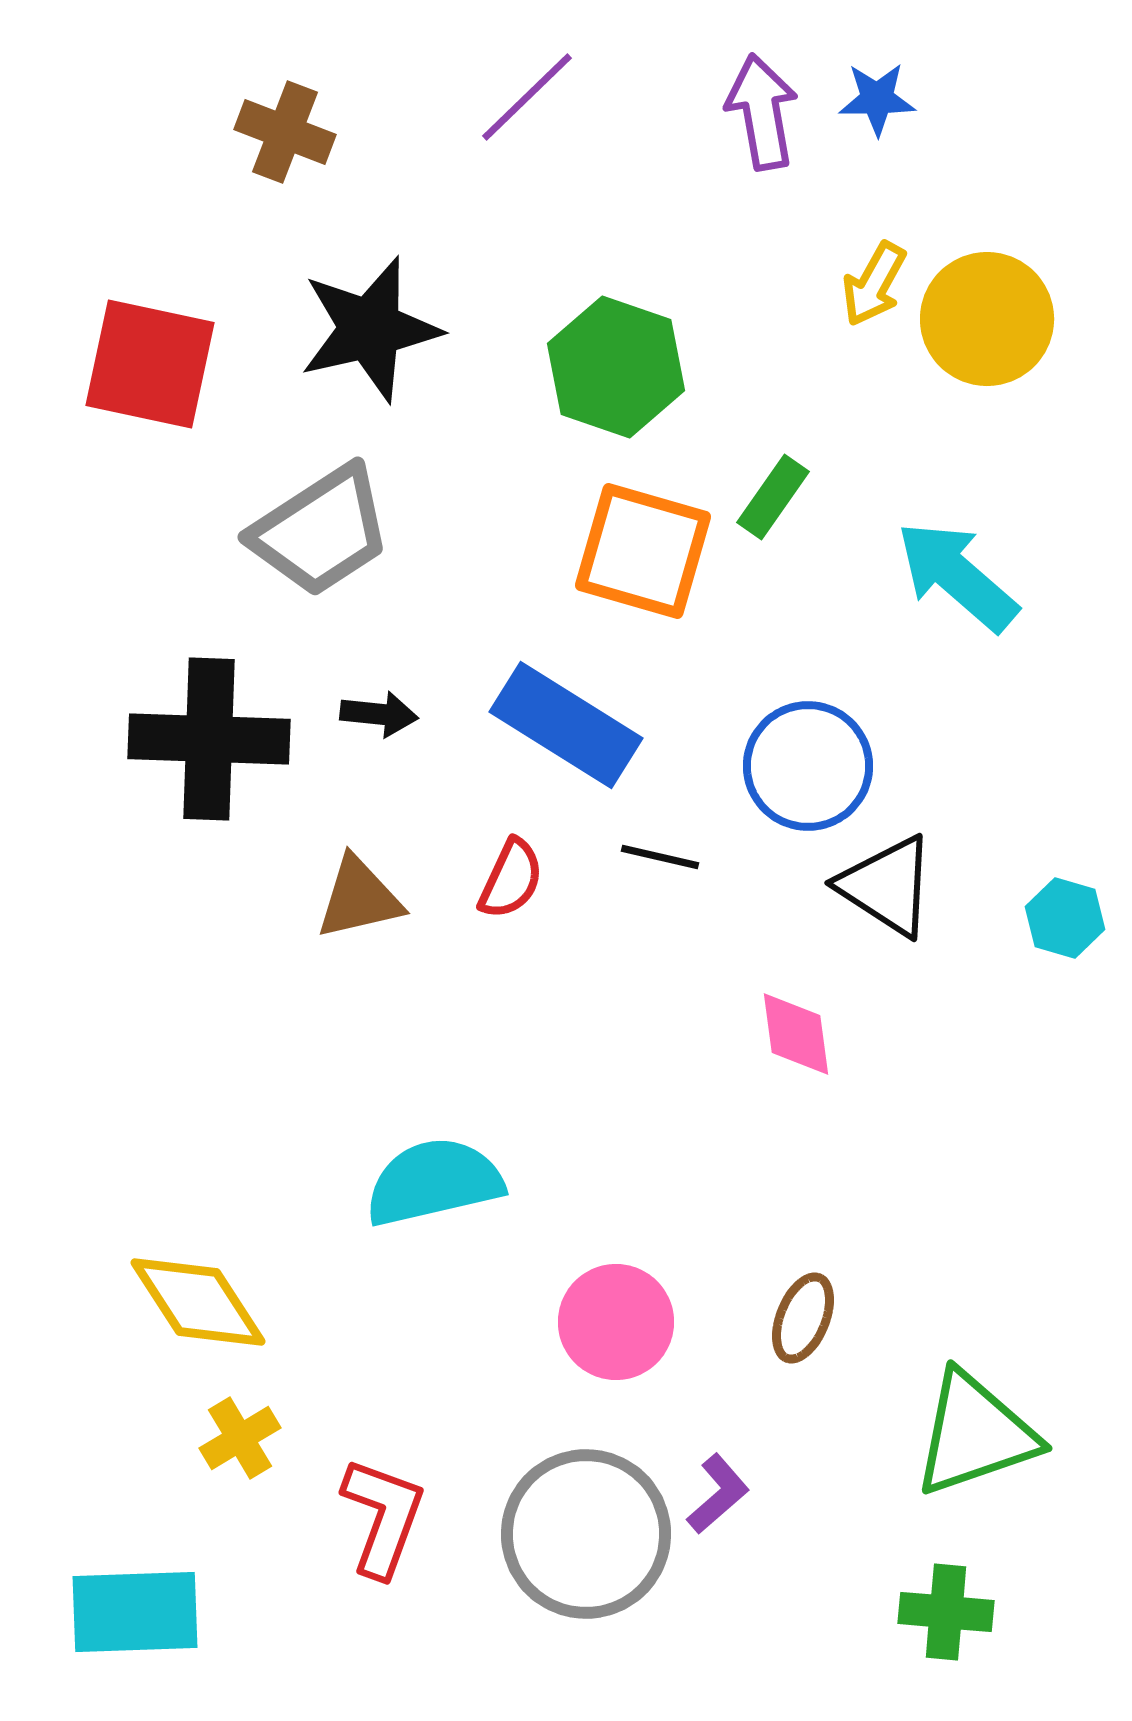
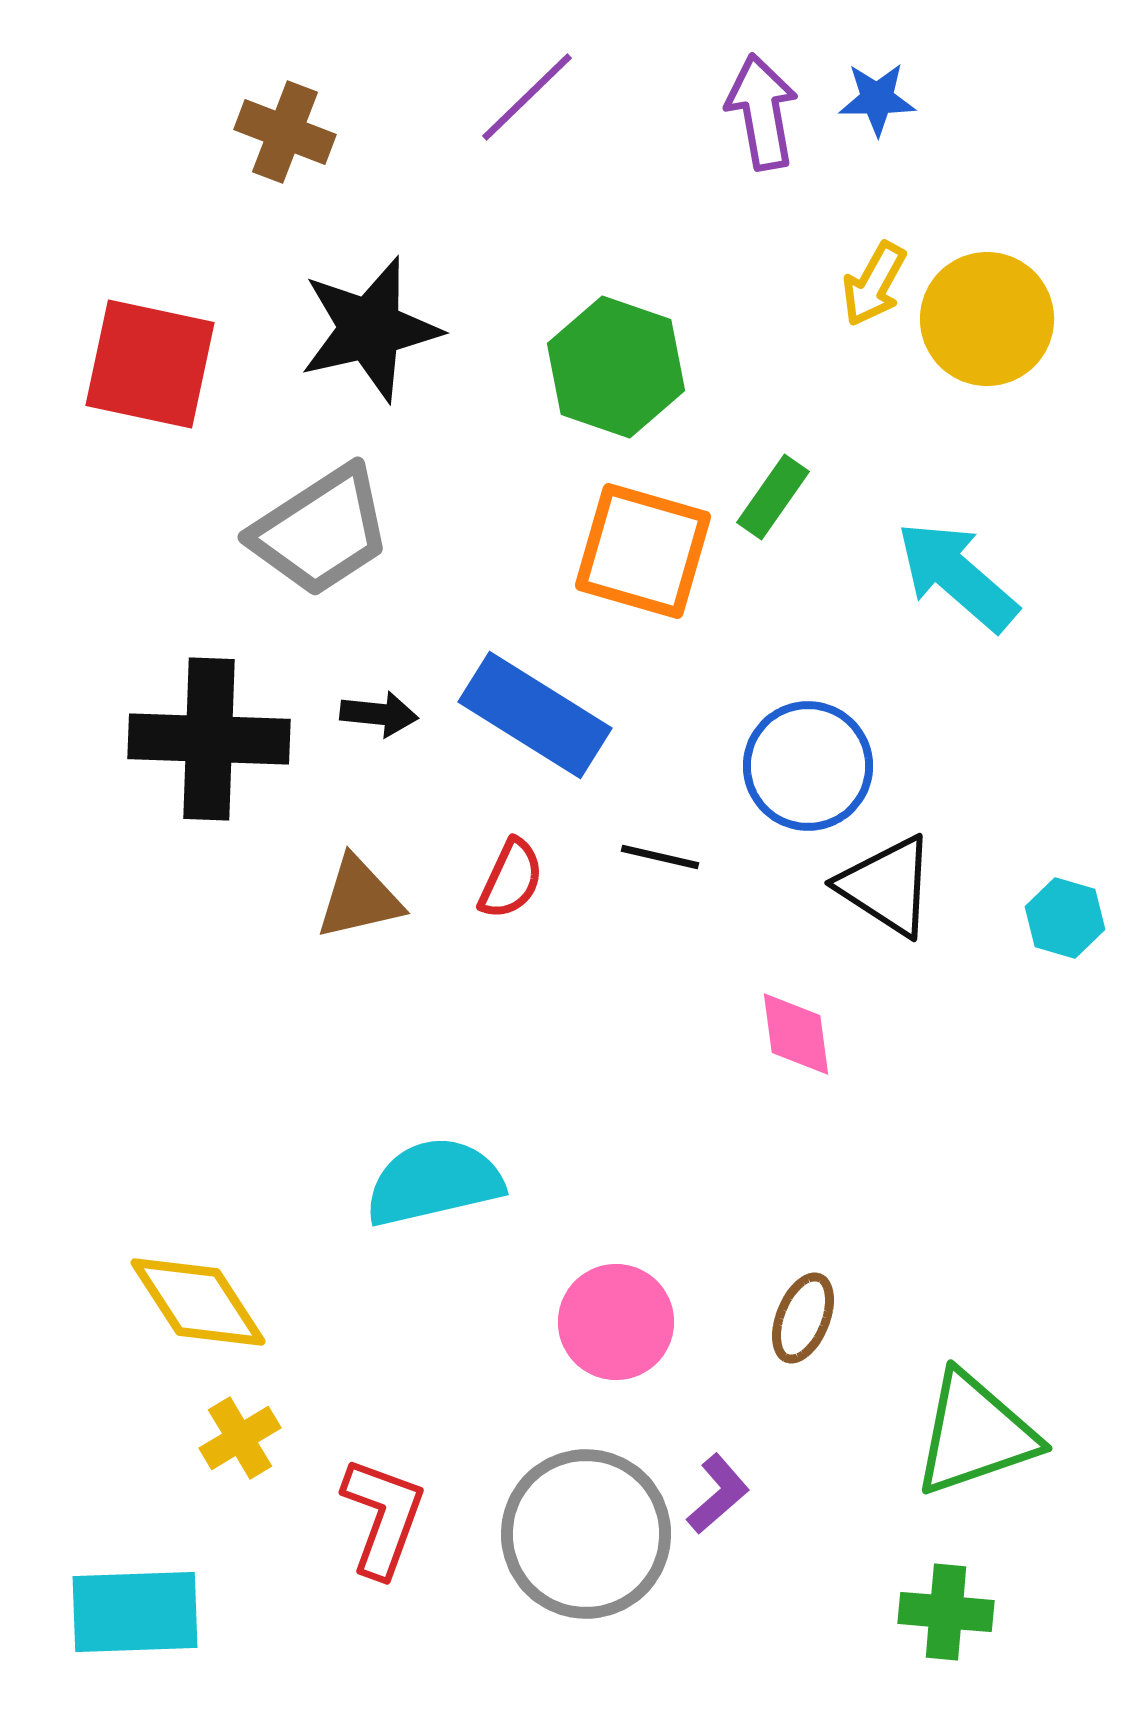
blue rectangle: moved 31 px left, 10 px up
